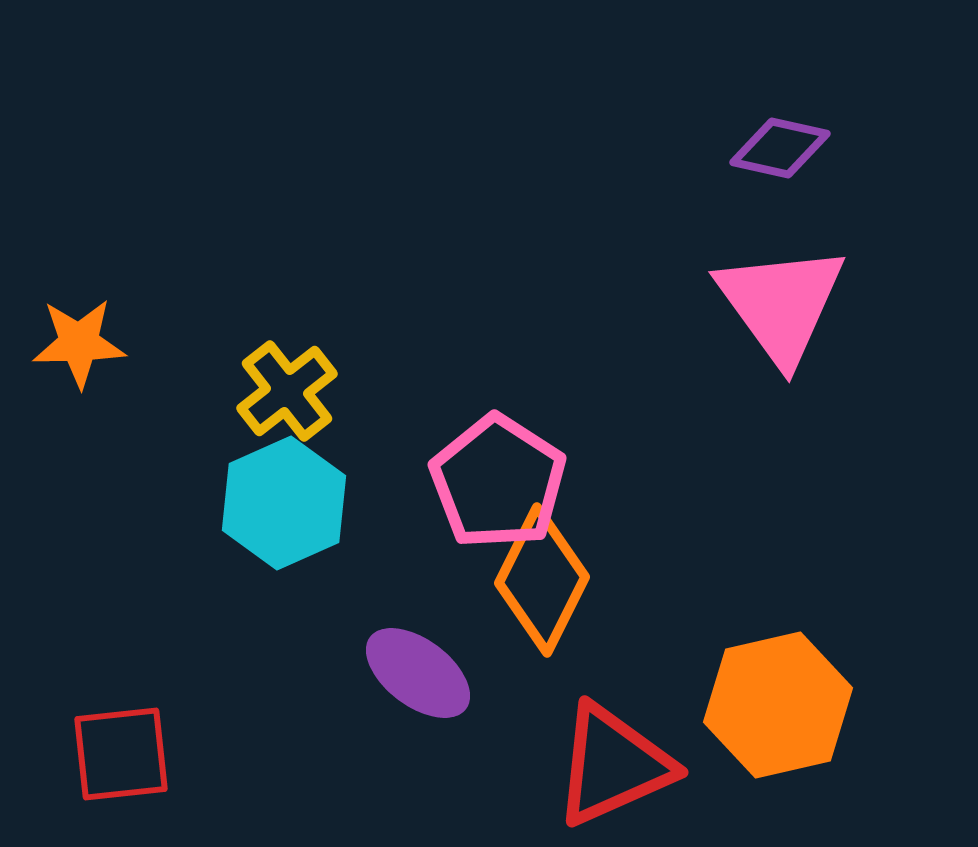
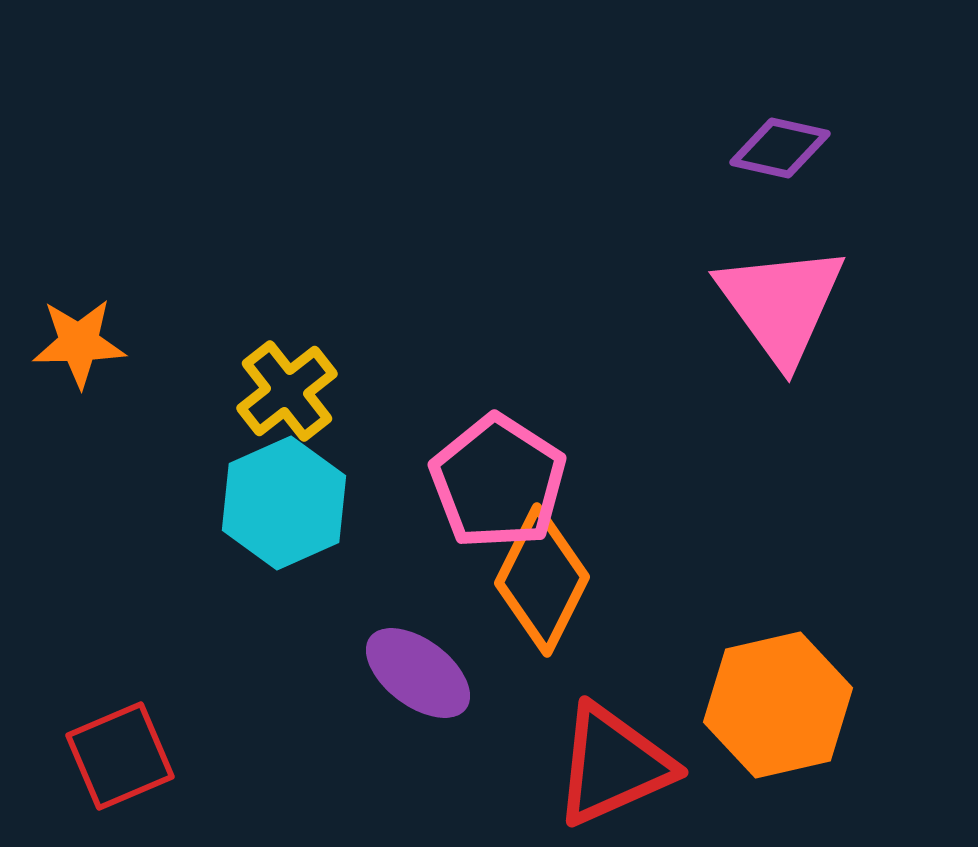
red square: moved 1 px left, 2 px down; rotated 17 degrees counterclockwise
